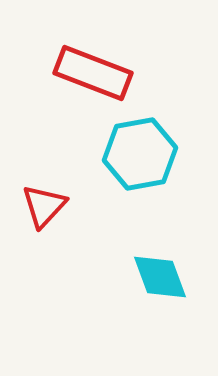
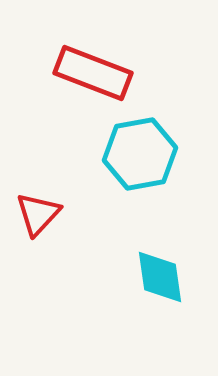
red triangle: moved 6 px left, 8 px down
cyan diamond: rotated 12 degrees clockwise
